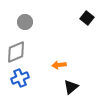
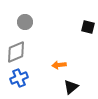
black square: moved 1 px right, 9 px down; rotated 24 degrees counterclockwise
blue cross: moved 1 px left
